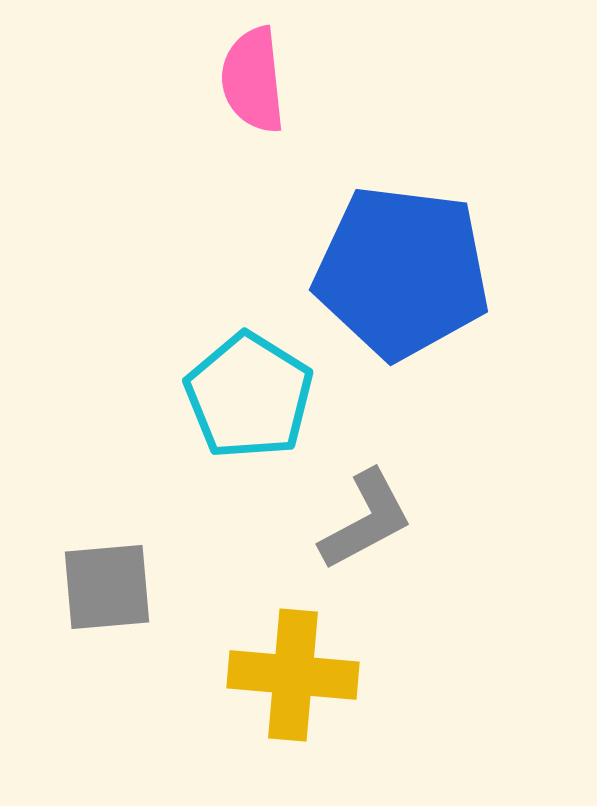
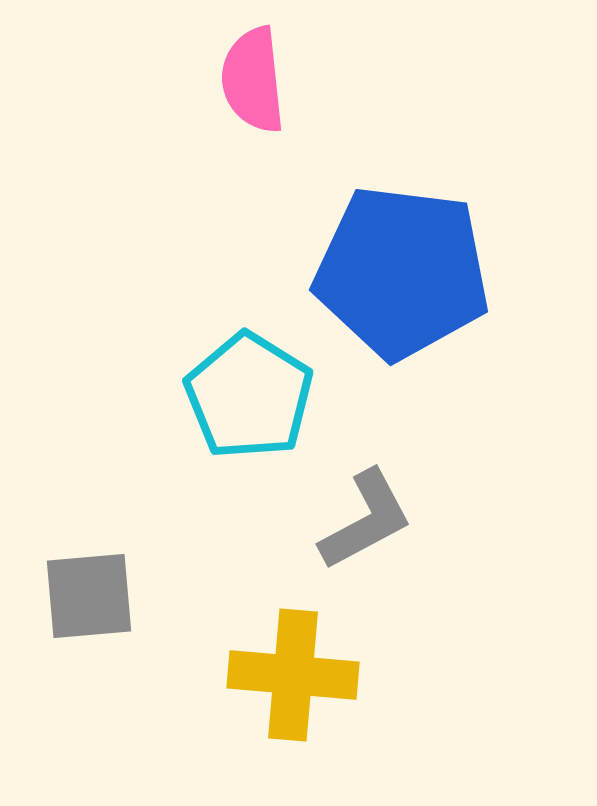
gray square: moved 18 px left, 9 px down
